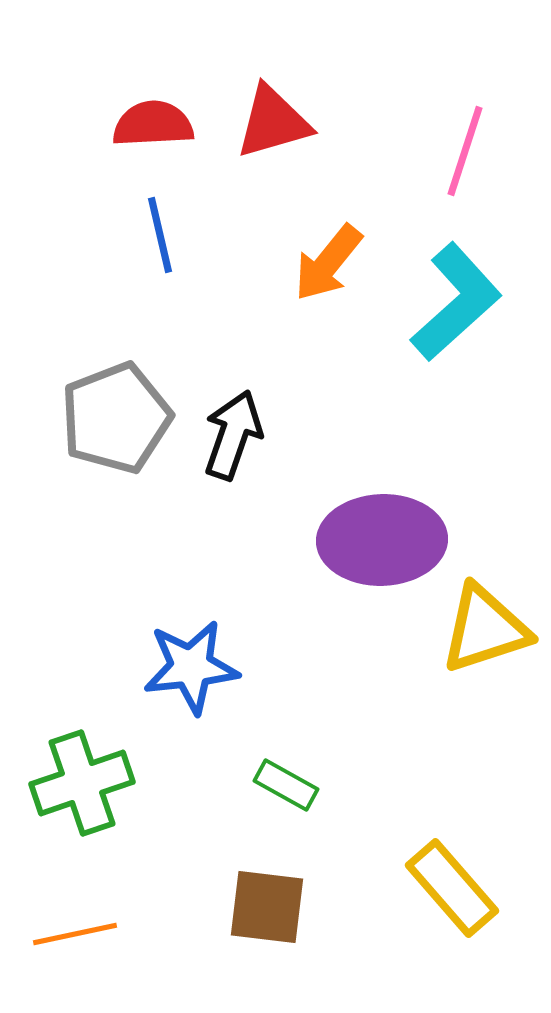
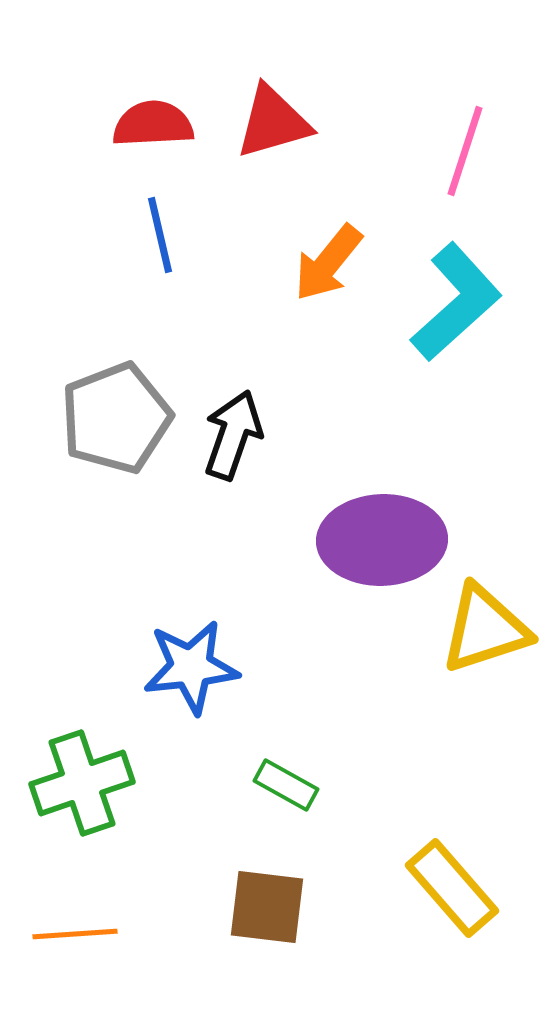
orange line: rotated 8 degrees clockwise
